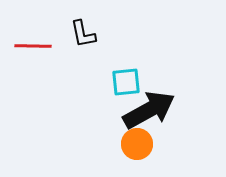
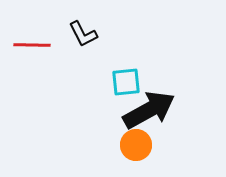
black L-shape: rotated 16 degrees counterclockwise
red line: moved 1 px left, 1 px up
orange circle: moved 1 px left, 1 px down
